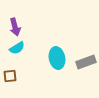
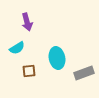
purple arrow: moved 12 px right, 5 px up
gray rectangle: moved 2 px left, 11 px down
brown square: moved 19 px right, 5 px up
